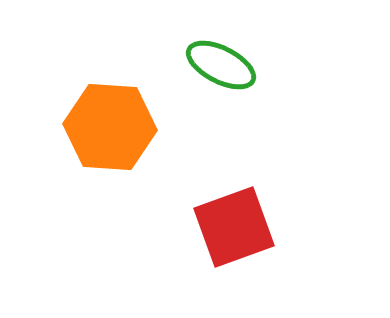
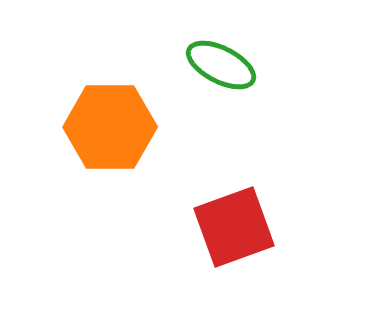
orange hexagon: rotated 4 degrees counterclockwise
